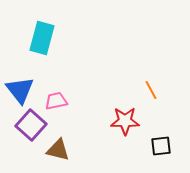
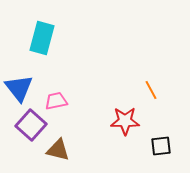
blue triangle: moved 1 px left, 2 px up
